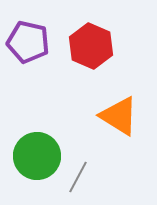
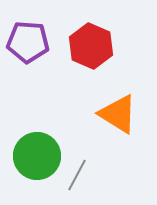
purple pentagon: rotated 9 degrees counterclockwise
orange triangle: moved 1 px left, 2 px up
gray line: moved 1 px left, 2 px up
